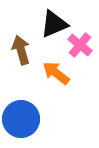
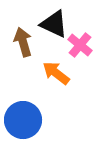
black triangle: rotated 48 degrees clockwise
brown arrow: moved 2 px right, 8 px up
blue circle: moved 2 px right, 1 px down
